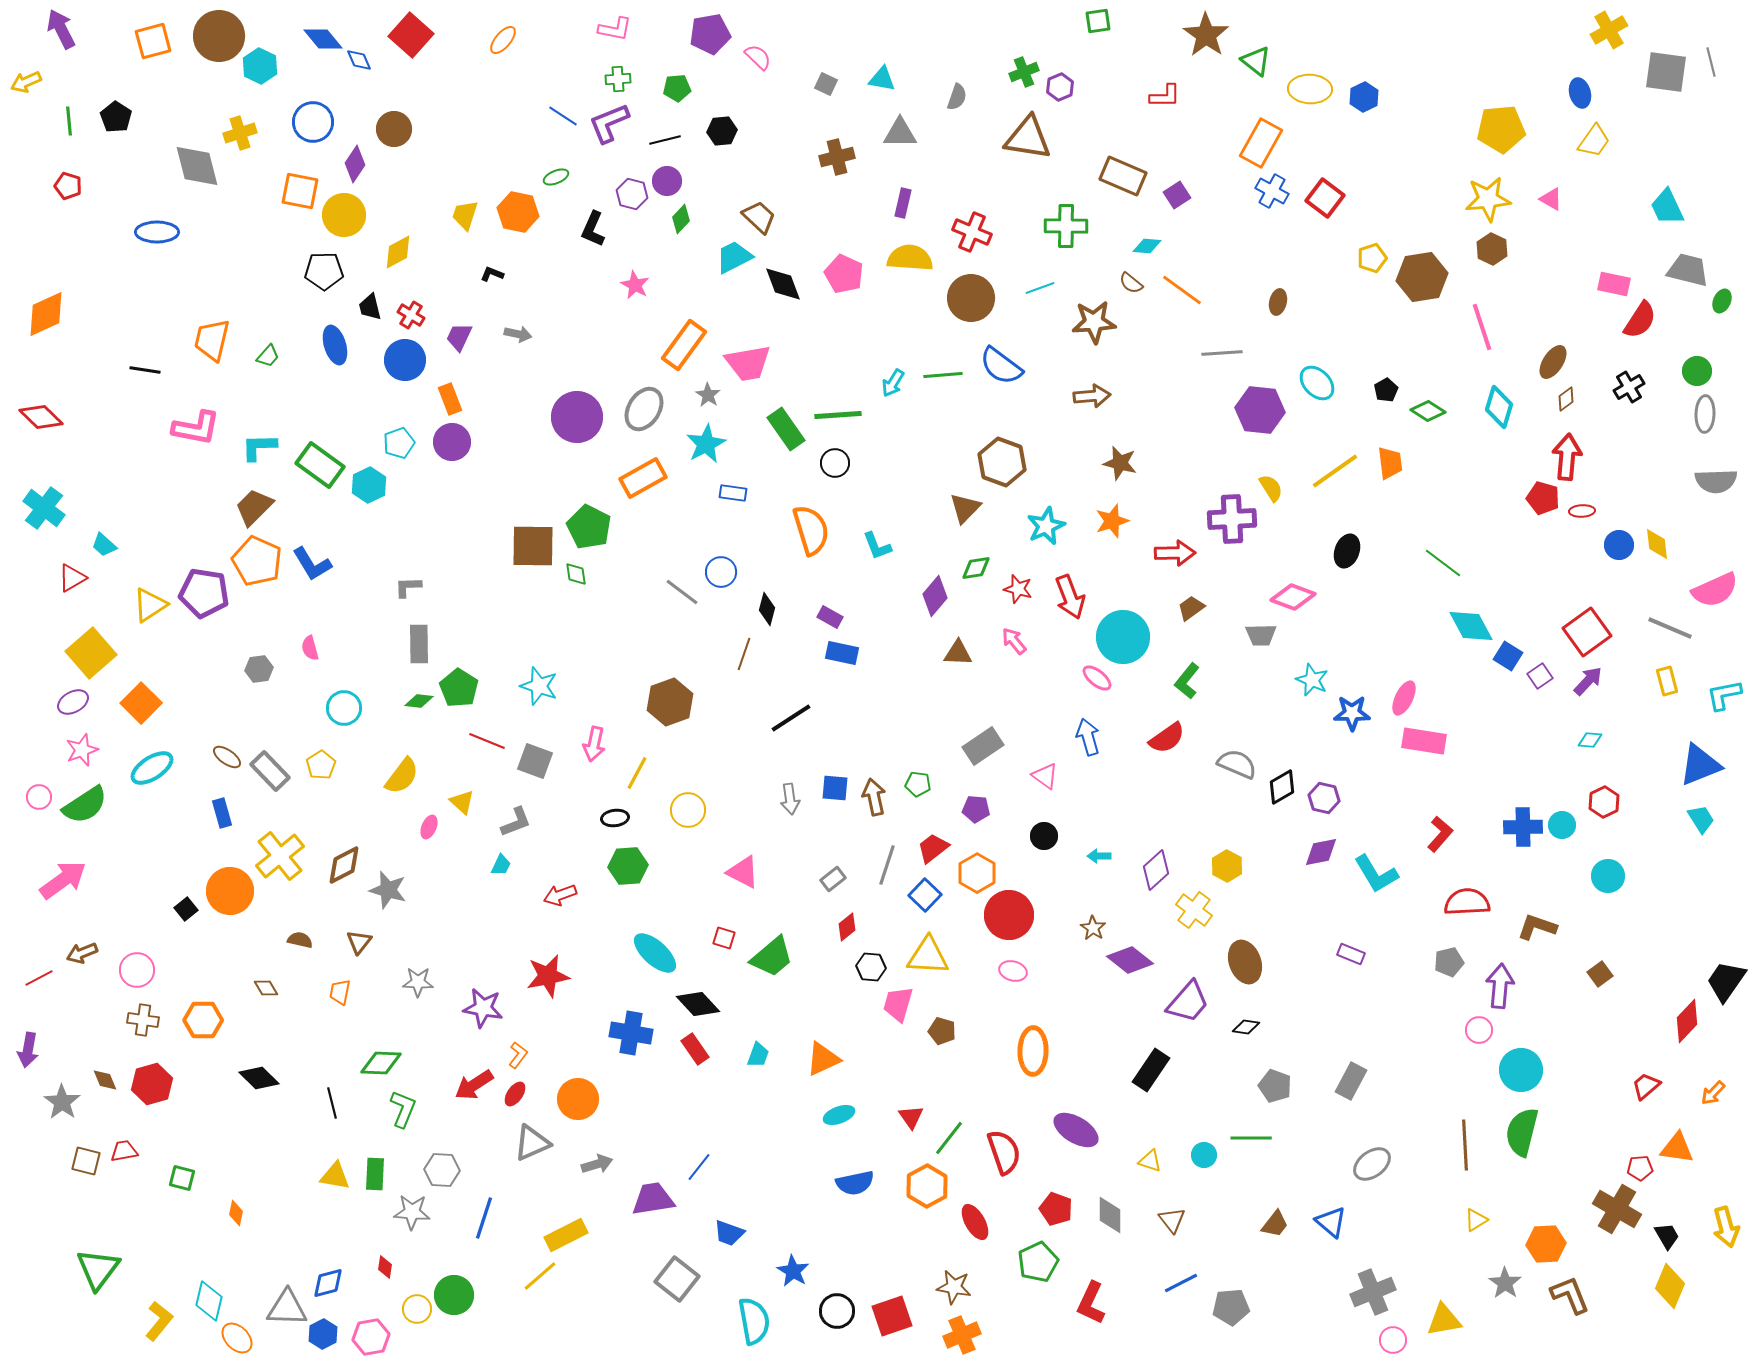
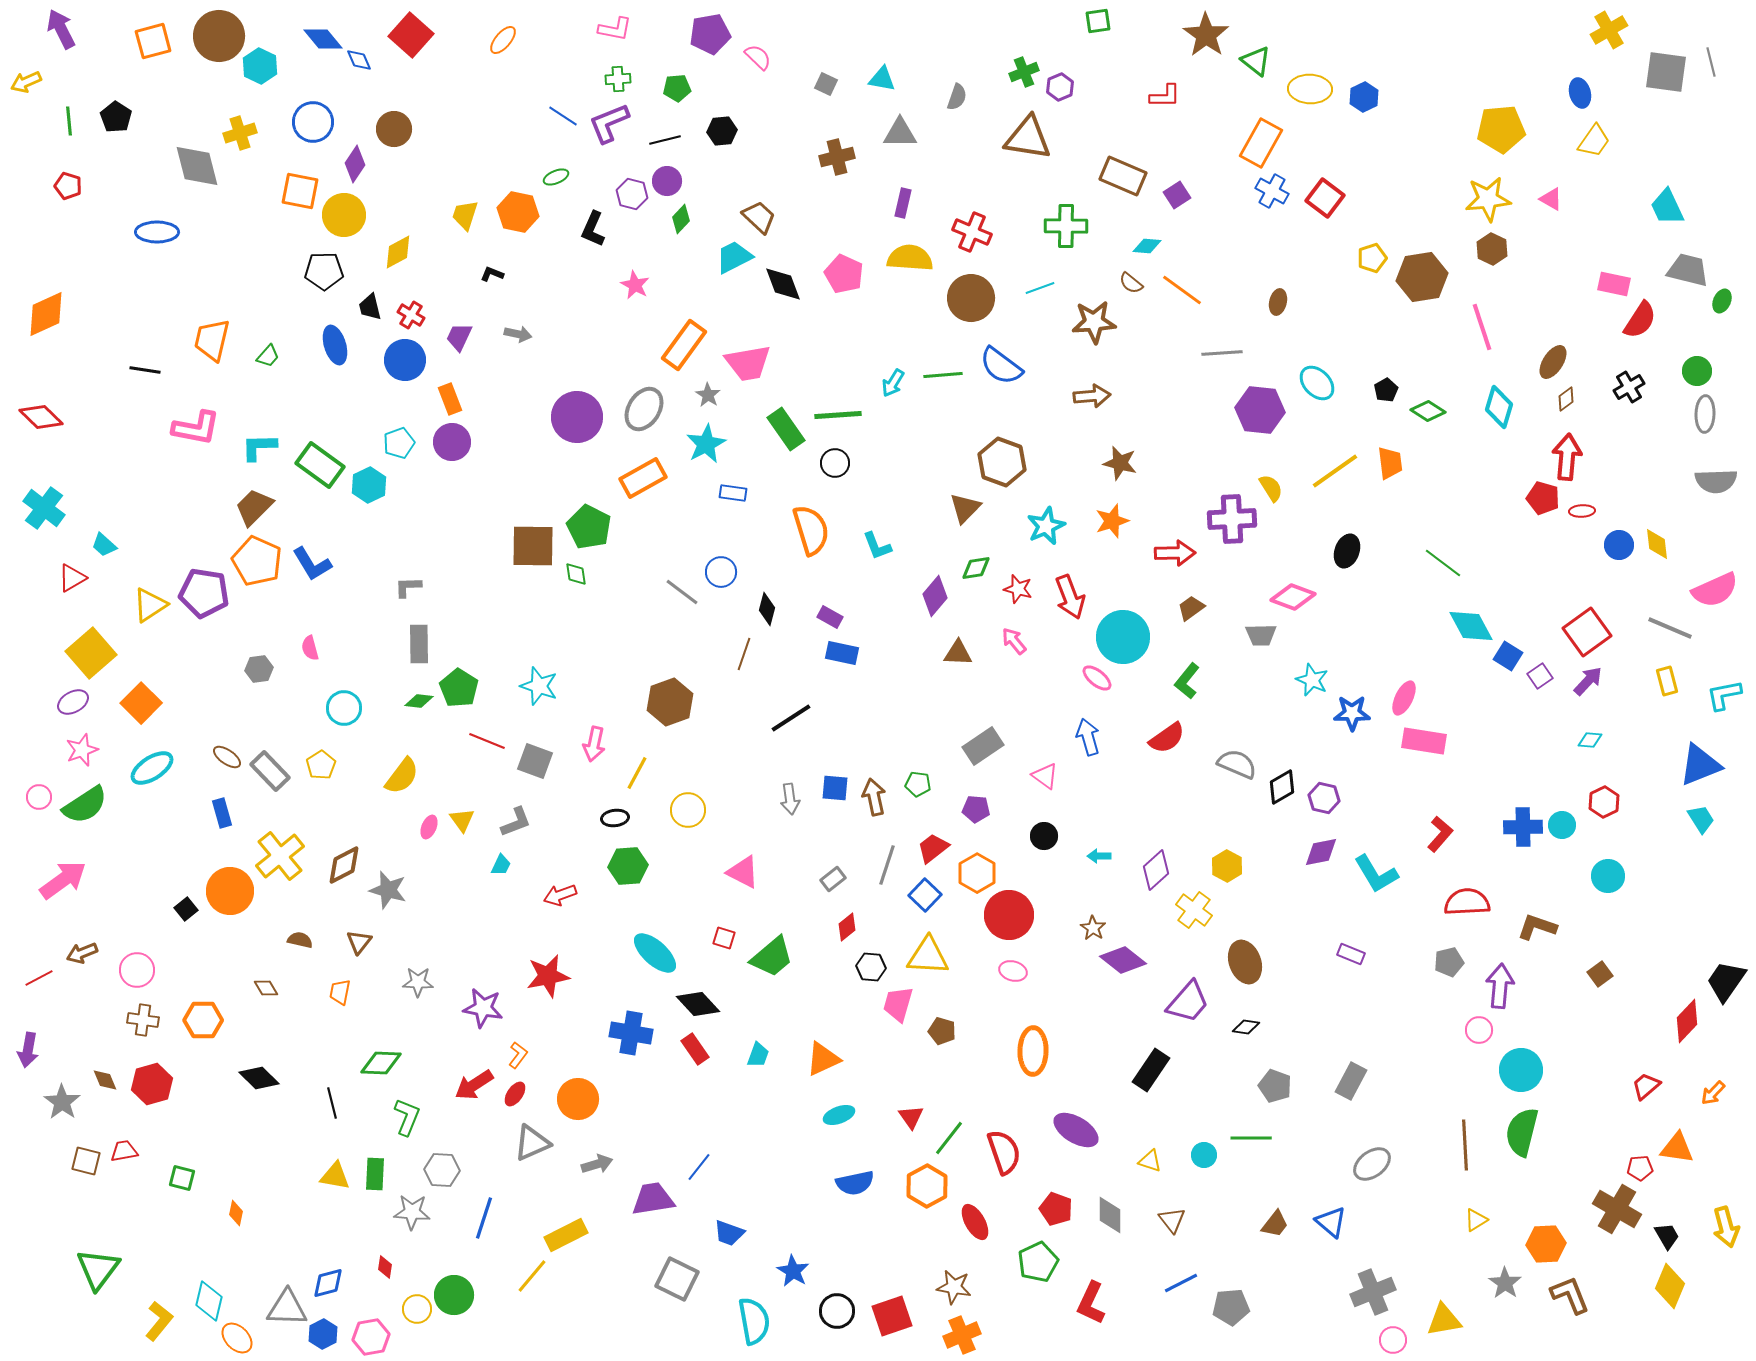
yellow triangle at (462, 802): moved 18 px down; rotated 12 degrees clockwise
purple diamond at (1130, 960): moved 7 px left
green L-shape at (403, 1109): moved 4 px right, 8 px down
yellow line at (540, 1276): moved 8 px left; rotated 9 degrees counterclockwise
gray square at (677, 1279): rotated 12 degrees counterclockwise
